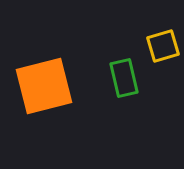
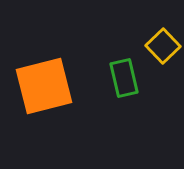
yellow square: rotated 28 degrees counterclockwise
